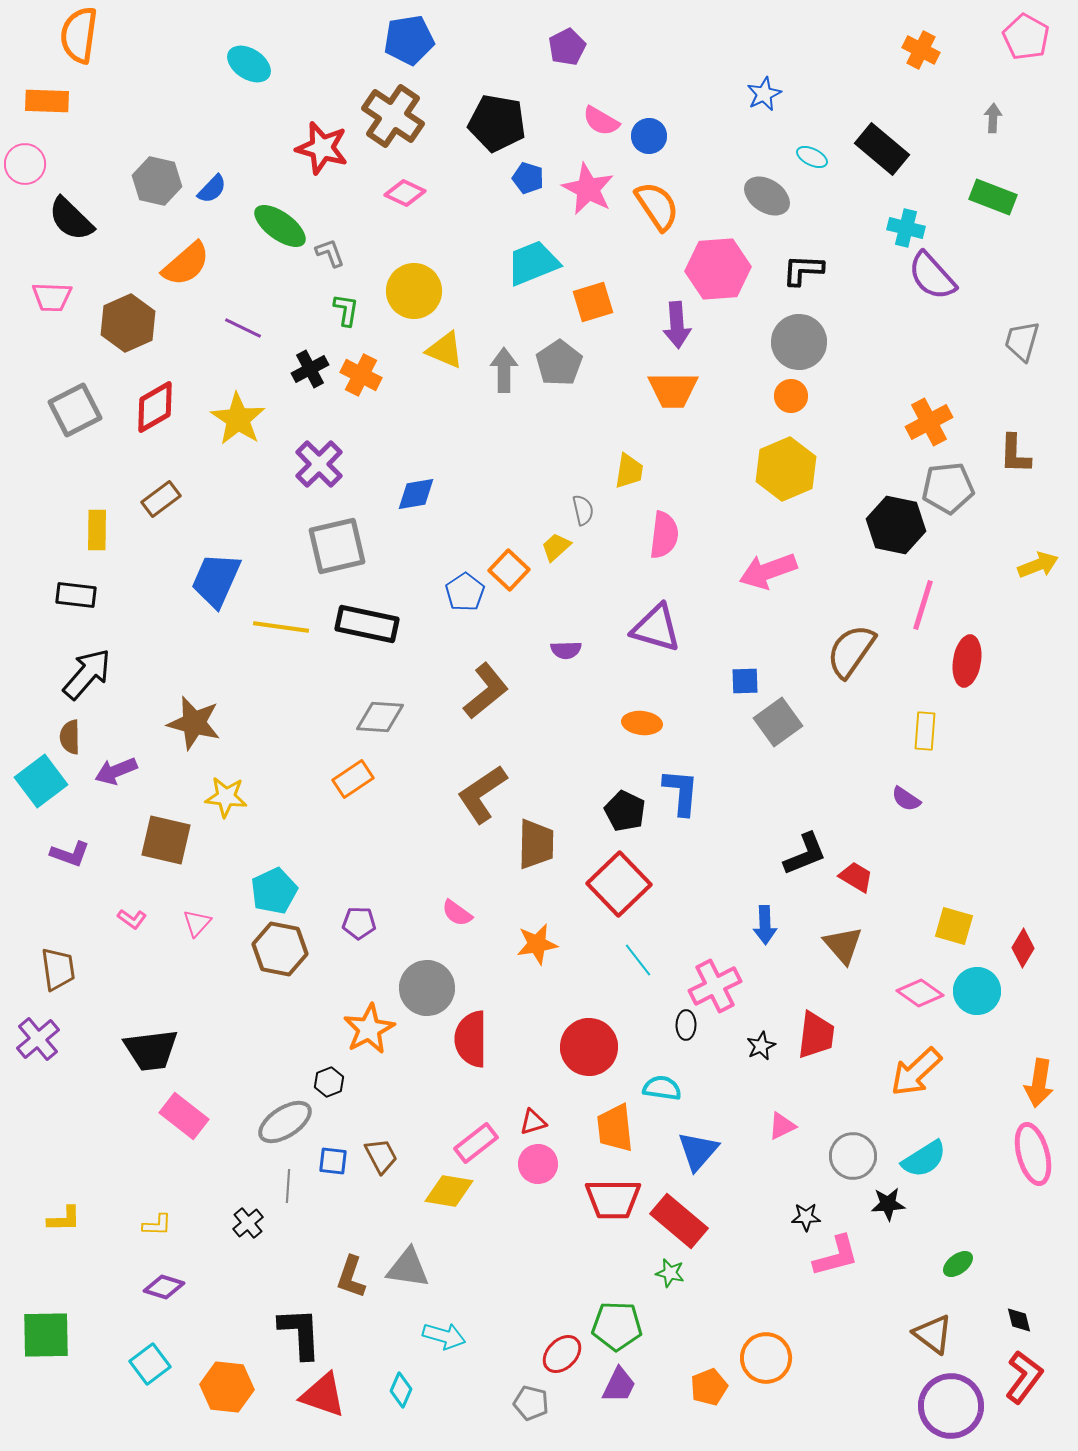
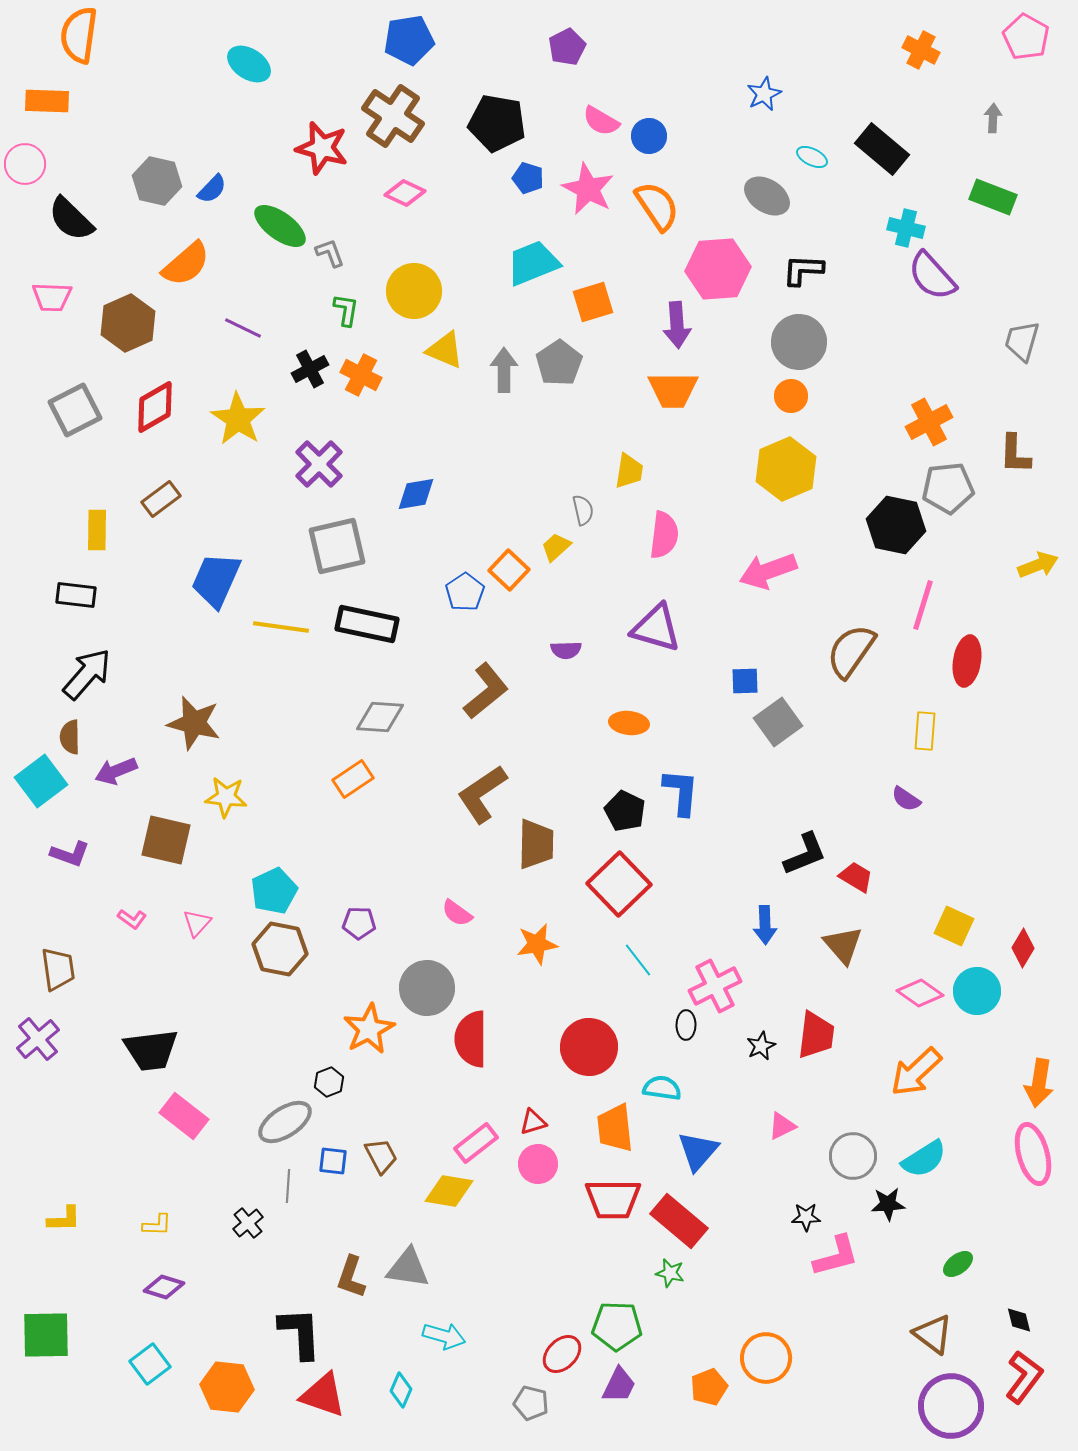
orange ellipse at (642, 723): moved 13 px left
yellow square at (954, 926): rotated 9 degrees clockwise
